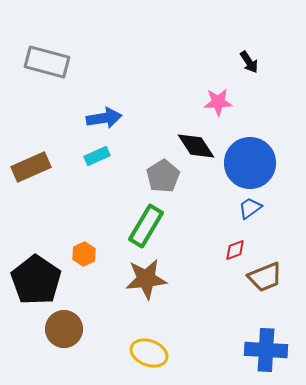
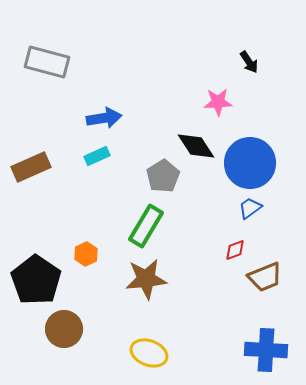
orange hexagon: moved 2 px right
